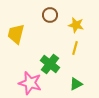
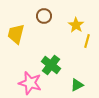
brown circle: moved 6 px left, 1 px down
yellow star: rotated 21 degrees clockwise
yellow line: moved 12 px right, 7 px up
green cross: moved 1 px right, 1 px down
green triangle: moved 1 px right, 1 px down
